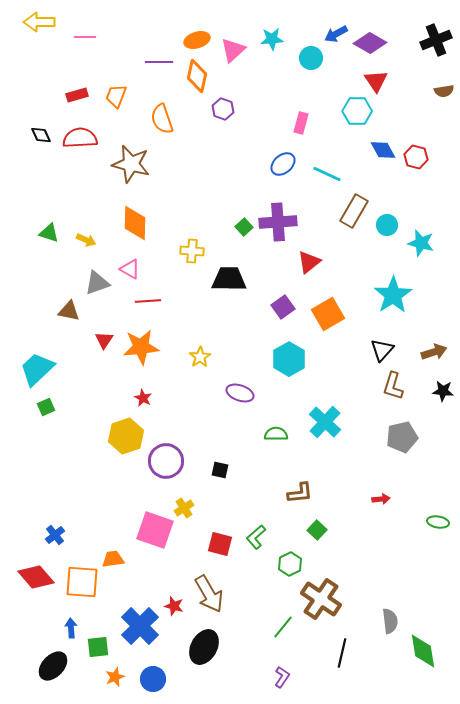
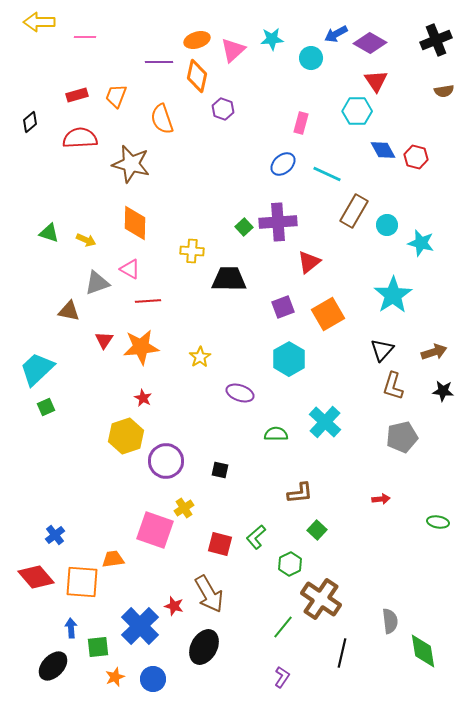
black diamond at (41, 135): moved 11 px left, 13 px up; rotated 75 degrees clockwise
purple square at (283, 307): rotated 15 degrees clockwise
